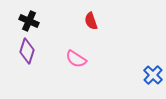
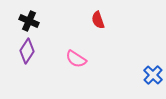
red semicircle: moved 7 px right, 1 px up
purple diamond: rotated 15 degrees clockwise
